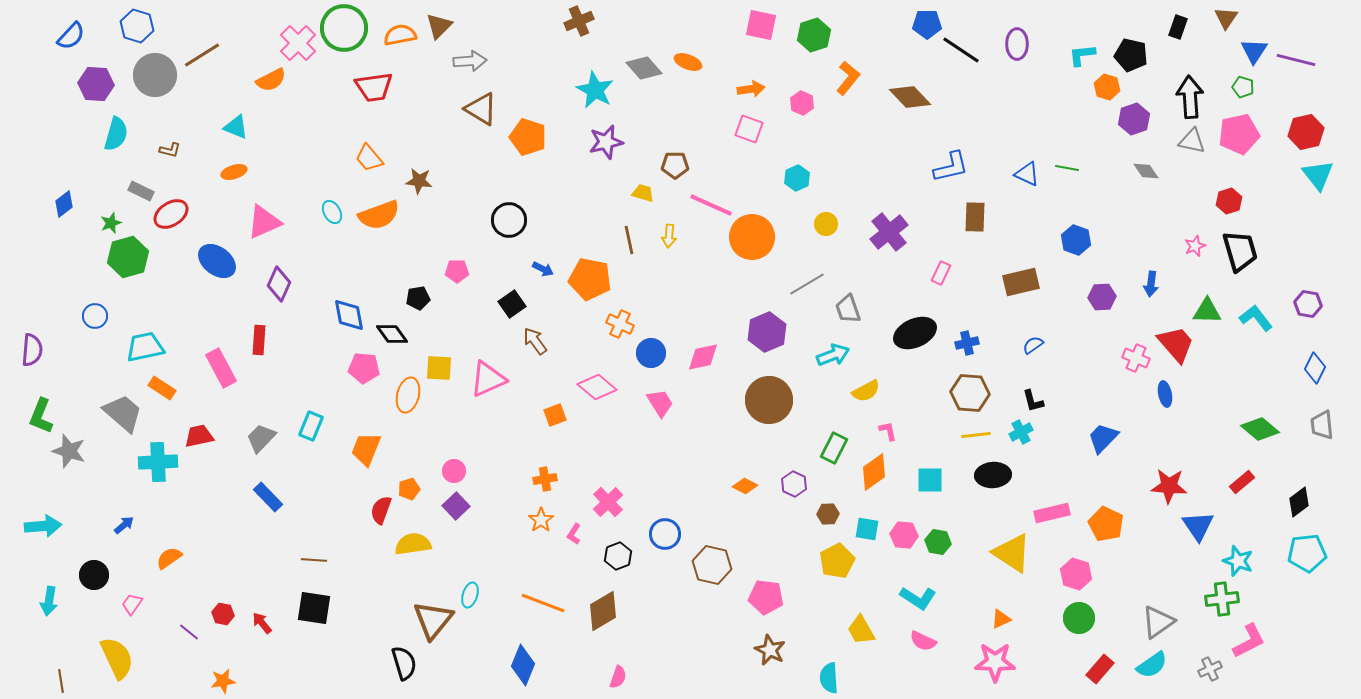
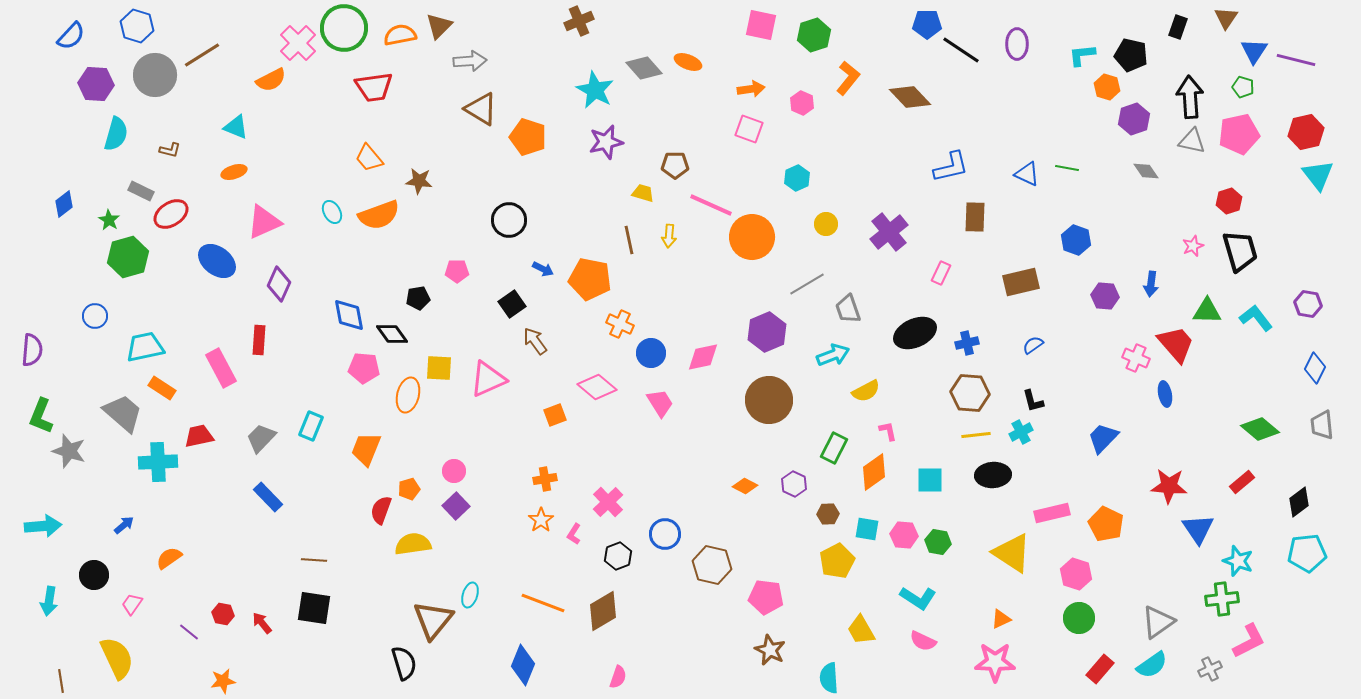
green star at (111, 223): moved 2 px left, 3 px up; rotated 20 degrees counterclockwise
pink star at (1195, 246): moved 2 px left
purple hexagon at (1102, 297): moved 3 px right, 1 px up; rotated 8 degrees clockwise
blue triangle at (1198, 526): moved 3 px down
